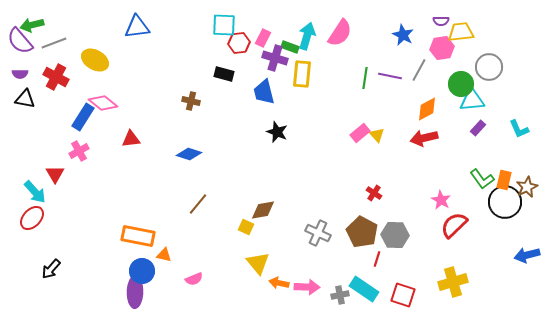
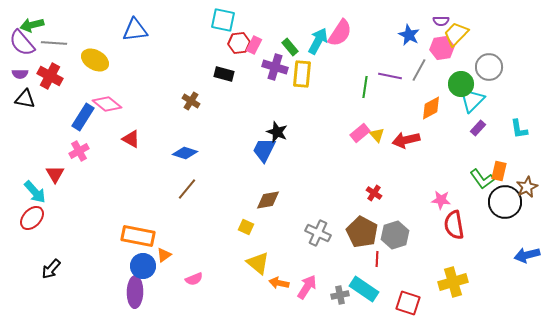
cyan square at (224, 25): moved 1 px left, 5 px up; rotated 10 degrees clockwise
blue triangle at (137, 27): moved 2 px left, 3 px down
yellow trapezoid at (461, 32): moved 5 px left, 2 px down; rotated 40 degrees counterclockwise
blue star at (403, 35): moved 6 px right
cyan arrow at (307, 36): moved 11 px right, 5 px down; rotated 12 degrees clockwise
pink rectangle at (263, 38): moved 9 px left, 7 px down
purple semicircle at (20, 41): moved 2 px right, 2 px down
gray line at (54, 43): rotated 25 degrees clockwise
green rectangle at (290, 47): rotated 30 degrees clockwise
purple cross at (275, 58): moved 9 px down
red cross at (56, 77): moved 6 px left, 1 px up
green line at (365, 78): moved 9 px down
blue trapezoid at (264, 92): moved 58 px down; rotated 40 degrees clockwise
cyan triangle at (472, 100): rotated 40 degrees counterclockwise
brown cross at (191, 101): rotated 18 degrees clockwise
pink diamond at (103, 103): moved 4 px right, 1 px down
orange diamond at (427, 109): moved 4 px right, 1 px up
cyan L-shape at (519, 129): rotated 15 degrees clockwise
red arrow at (424, 138): moved 18 px left, 2 px down
red triangle at (131, 139): rotated 36 degrees clockwise
blue diamond at (189, 154): moved 4 px left, 1 px up
orange rectangle at (504, 180): moved 5 px left, 9 px up
pink star at (441, 200): rotated 24 degrees counterclockwise
brown line at (198, 204): moved 11 px left, 15 px up
brown diamond at (263, 210): moved 5 px right, 10 px up
red semicircle at (454, 225): rotated 56 degrees counterclockwise
gray hexagon at (395, 235): rotated 20 degrees counterclockwise
orange triangle at (164, 255): rotated 49 degrees counterclockwise
red line at (377, 259): rotated 14 degrees counterclockwise
yellow triangle at (258, 263): rotated 10 degrees counterclockwise
blue circle at (142, 271): moved 1 px right, 5 px up
pink arrow at (307, 287): rotated 60 degrees counterclockwise
red square at (403, 295): moved 5 px right, 8 px down
